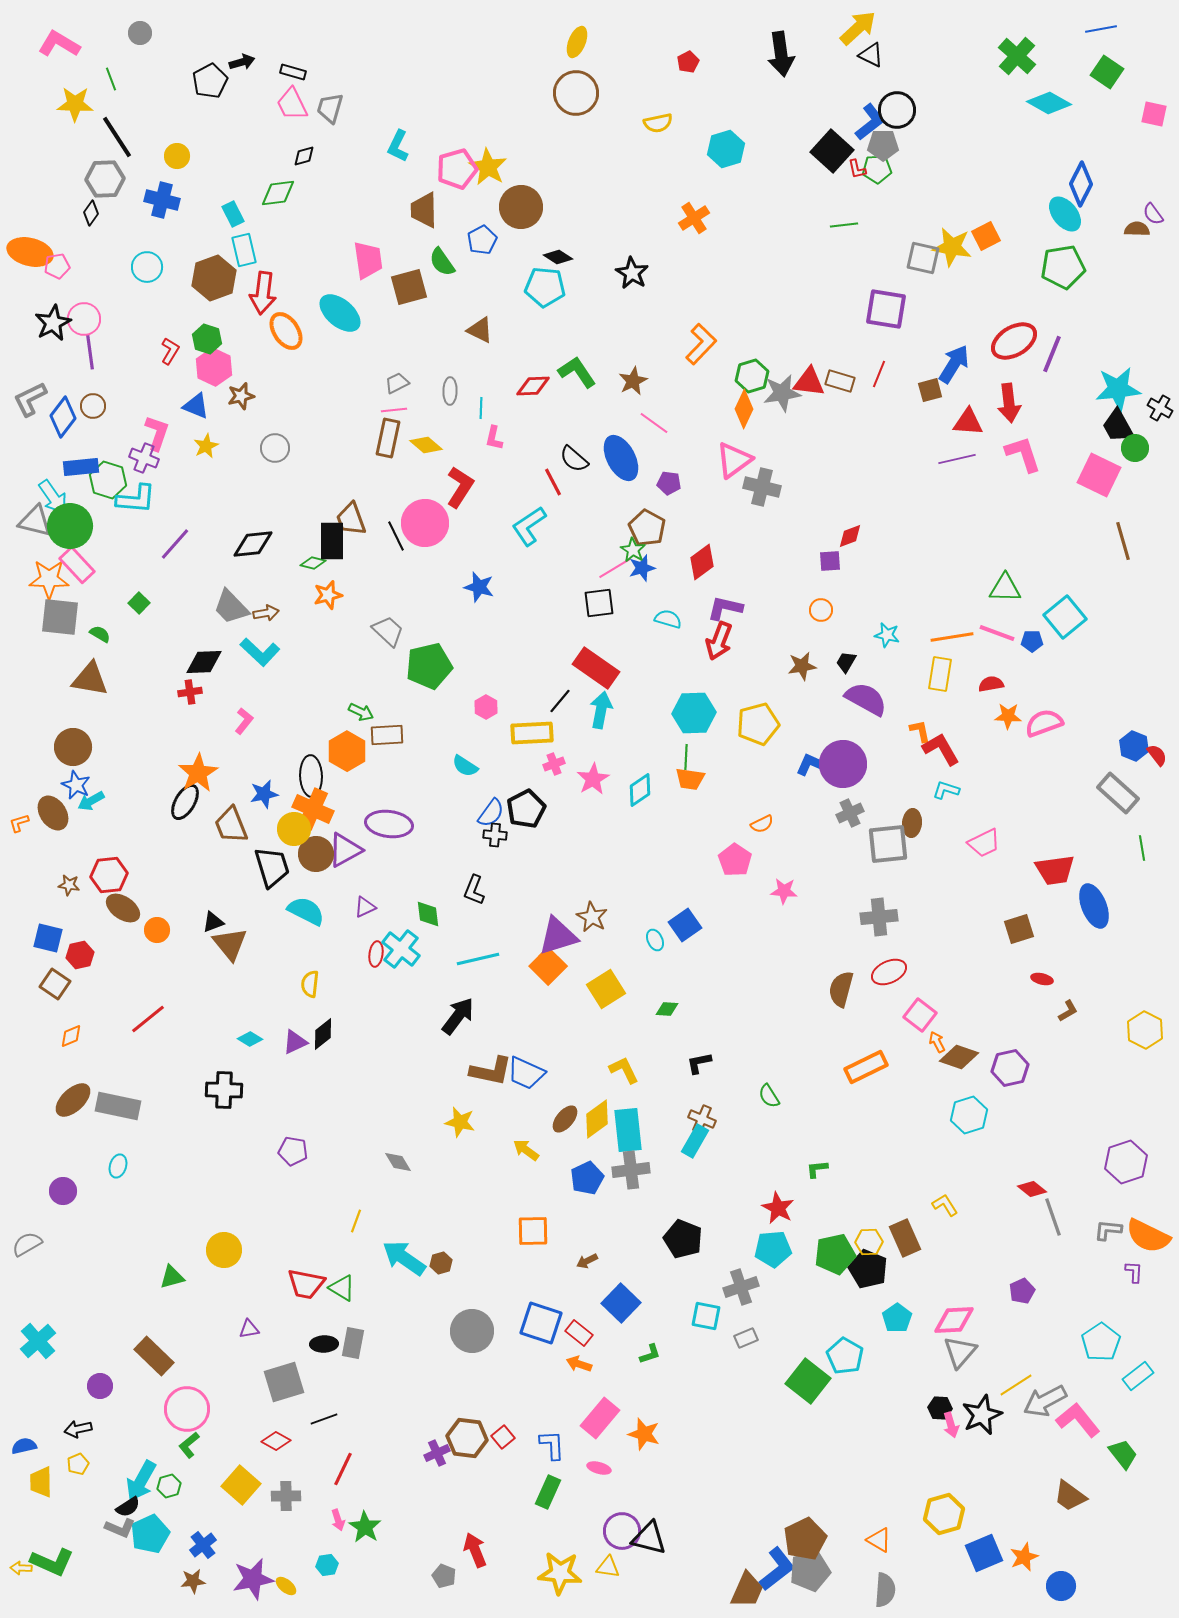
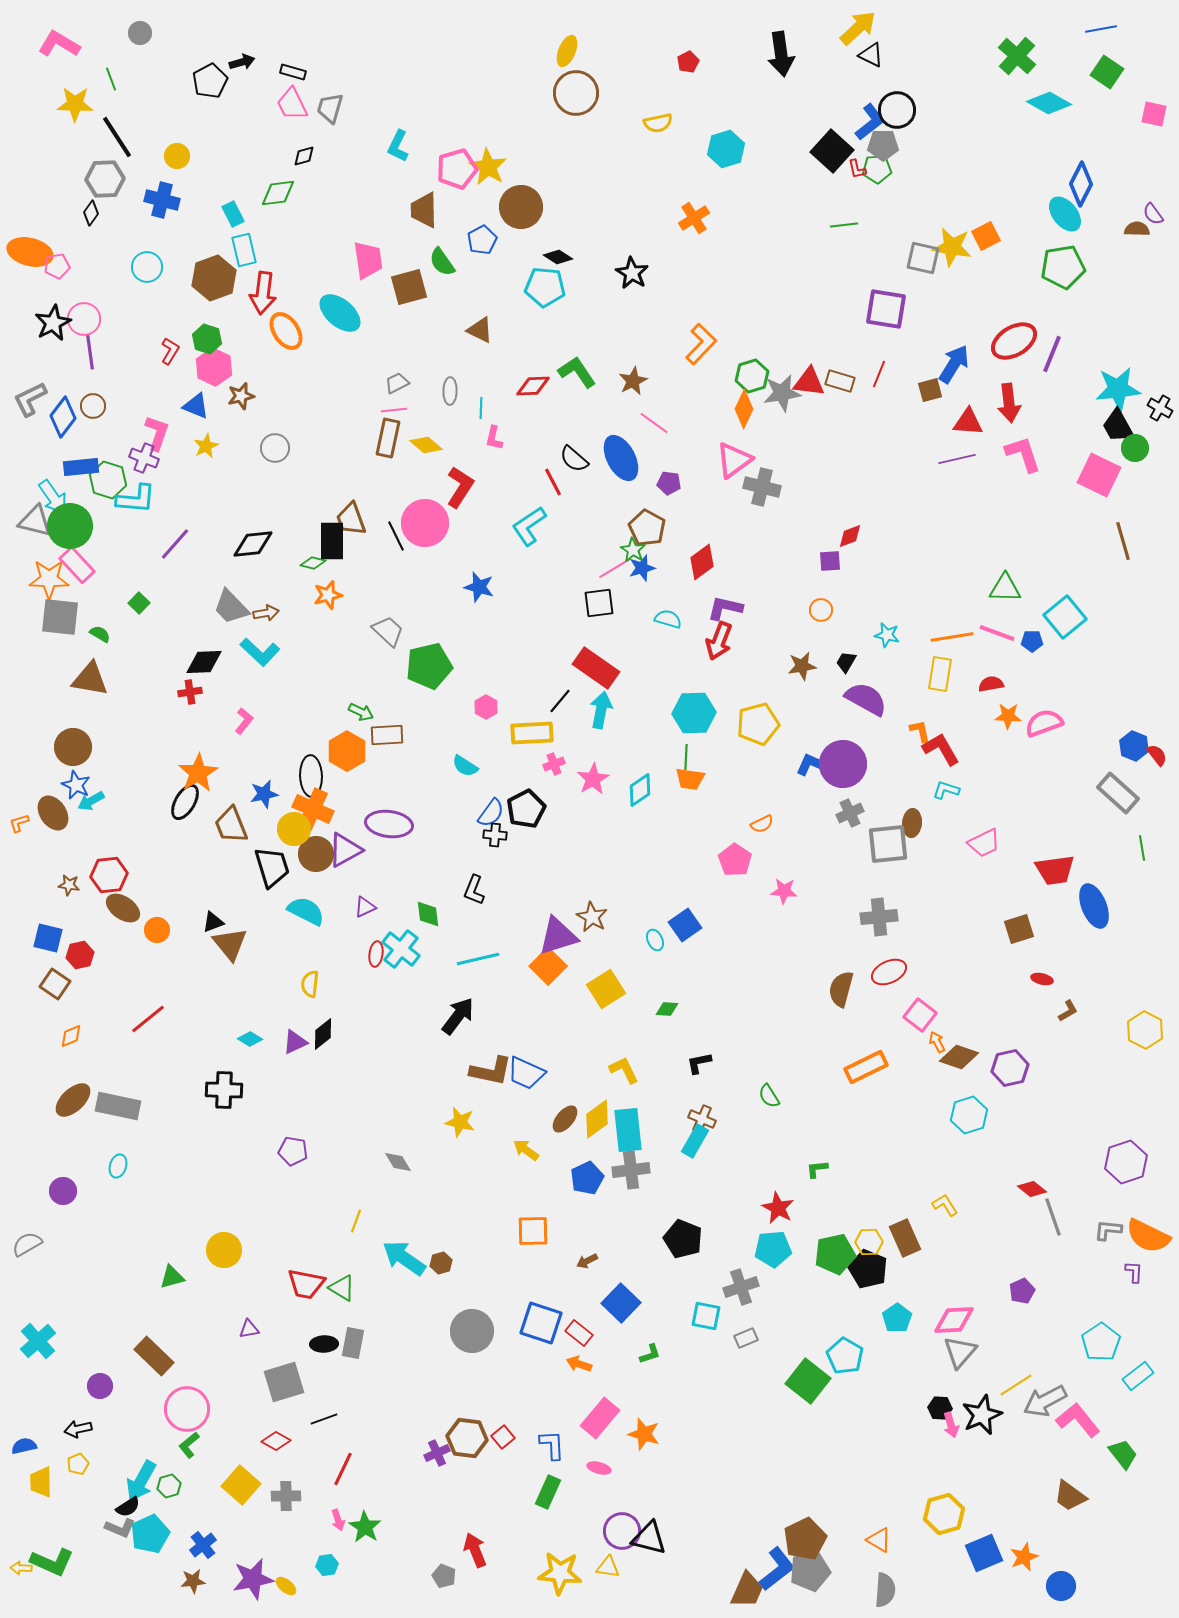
yellow ellipse at (577, 42): moved 10 px left, 9 px down
